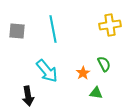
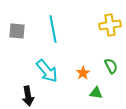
green semicircle: moved 7 px right, 2 px down
